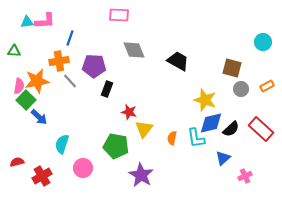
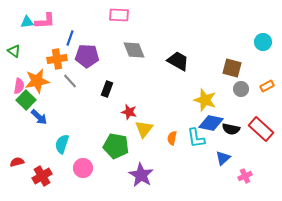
green triangle: rotated 32 degrees clockwise
orange cross: moved 2 px left, 2 px up
purple pentagon: moved 7 px left, 10 px up
blue diamond: rotated 25 degrees clockwise
black semicircle: rotated 54 degrees clockwise
